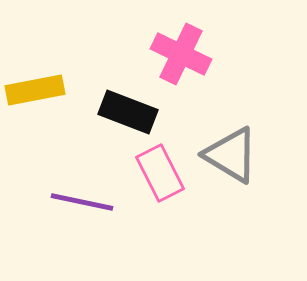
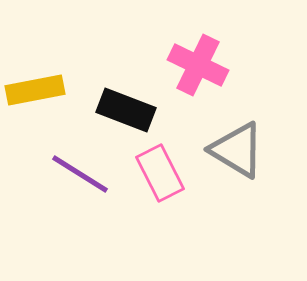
pink cross: moved 17 px right, 11 px down
black rectangle: moved 2 px left, 2 px up
gray triangle: moved 6 px right, 5 px up
purple line: moved 2 px left, 28 px up; rotated 20 degrees clockwise
